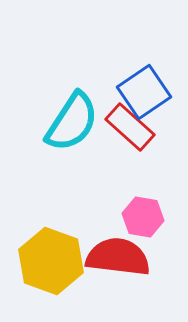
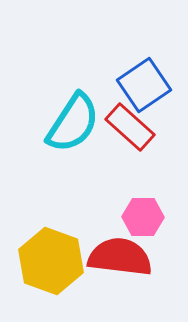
blue square: moved 7 px up
cyan semicircle: moved 1 px right, 1 px down
pink hexagon: rotated 9 degrees counterclockwise
red semicircle: moved 2 px right
